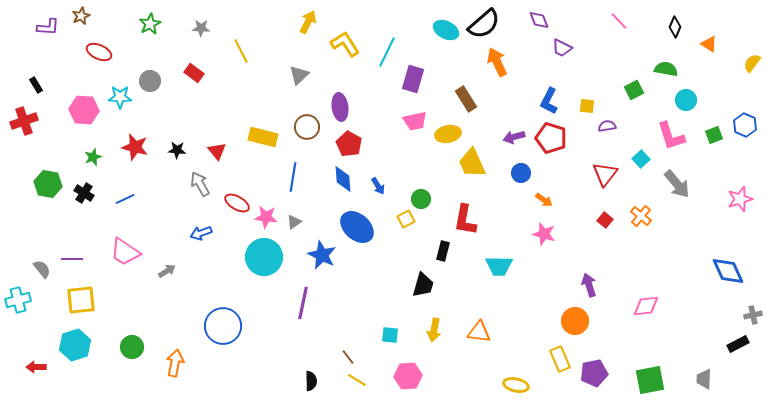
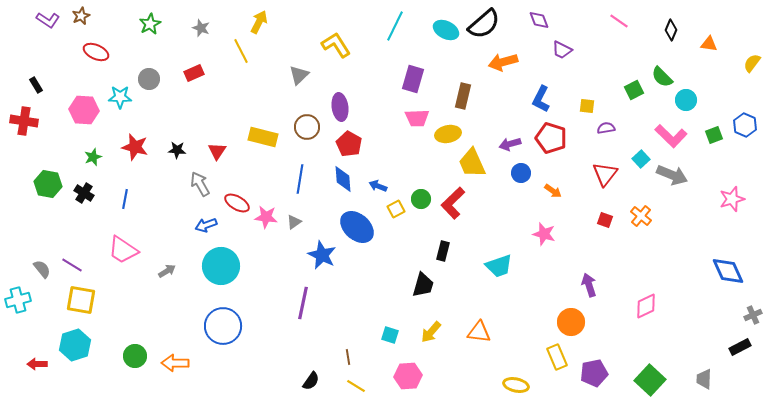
pink line at (619, 21): rotated 12 degrees counterclockwise
yellow arrow at (308, 22): moved 49 px left
purple L-shape at (48, 27): moved 7 px up; rotated 30 degrees clockwise
black diamond at (675, 27): moved 4 px left, 3 px down
gray star at (201, 28): rotated 18 degrees clockwise
yellow L-shape at (345, 44): moved 9 px left, 1 px down
orange triangle at (709, 44): rotated 24 degrees counterclockwise
purple trapezoid at (562, 48): moved 2 px down
red ellipse at (99, 52): moved 3 px left
cyan line at (387, 52): moved 8 px right, 26 px up
orange arrow at (497, 62): moved 6 px right; rotated 80 degrees counterclockwise
green semicircle at (666, 69): moved 4 px left, 8 px down; rotated 145 degrees counterclockwise
red rectangle at (194, 73): rotated 60 degrees counterclockwise
gray circle at (150, 81): moved 1 px left, 2 px up
brown rectangle at (466, 99): moved 3 px left, 3 px up; rotated 45 degrees clockwise
blue L-shape at (549, 101): moved 8 px left, 2 px up
red cross at (24, 121): rotated 28 degrees clockwise
pink trapezoid at (415, 121): moved 2 px right, 3 px up; rotated 10 degrees clockwise
purple semicircle at (607, 126): moved 1 px left, 2 px down
pink L-shape at (671, 136): rotated 28 degrees counterclockwise
purple arrow at (514, 137): moved 4 px left, 7 px down
red triangle at (217, 151): rotated 12 degrees clockwise
blue line at (293, 177): moved 7 px right, 2 px down
gray arrow at (677, 184): moved 5 px left, 9 px up; rotated 28 degrees counterclockwise
blue arrow at (378, 186): rotated 144 degrees clockwise
blue line at (125, 199): rotated 54 degrees counterclockwise
pink star at (740, 199): moved 8 px left
orange arrow at (544, 200): moved 9 px right, 9 px up
yellow square at (406, 219): moved 10 px left, 10 px up
red L-shape at (465, 220): moved 12 px left, 17 px up; rotated 36 degrees clockwise
red square at (605, 220): rotated 21 degrees counterclockwise
blue arrow at (201, 233): moved 5 px right, 8 px up
pink trapezoid at (125, 252): moved 2 px left, 2 px up
cyan circle at (264, 257): moved 43 px left, 9 px down
purple line at (72, 259): moved 6 px down; rotated 30 degrees clockwise
cyan trapezoid at (499, 266): rotated 20 degrees counterclockwise
yellow square at (81, 300): rotated 16 degrees clockwise
pink diamond at (646, 306): rotated 20 degrees counterclockwise
gray cross at (753, 315): rotated 12 degrees counterclockwise
orange circle at (575, 321): moved 4 px left, 1 px down
yellow arrow at (434, 330): moved 3 px left, 2 px down; rotated 30 degrees clockwise
cyan square at (390, 335): rotated 12 degrees clockwise
black rectangle at (738, 344): moved 2 px right, 3 px down
green circle at (132, 347): moved 3 px right, 9 px down
brown line at (348, 357): rotated 28 degrees clockwise
yellow rectangle at (560, 359): moved 3 px left, 2 px up
orange arrow at (175, 363): rotated 100 degrees counterclockwise
red arrow at (36, 367): moved 1 px right, 3 px up
yellow line at (357, 380): moved 1 px left, 6 px down
green square at (650, 380): rotated 36 degrees counterclockwise
black semicircle at (311, 381): rotated 36 degrees clockwise
